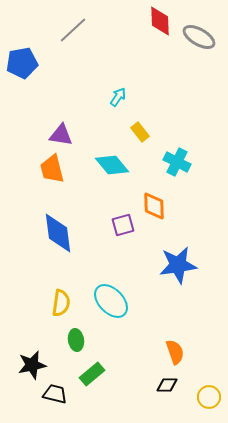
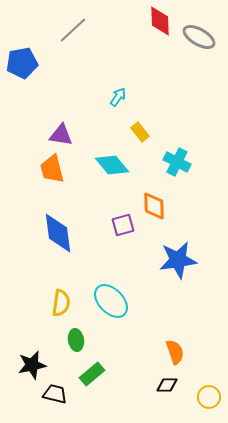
blue star: moved 5 px up
